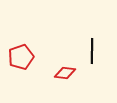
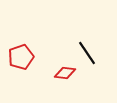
black line: moved 5 px left, 2 px down; rotated 35 degrees counterclockwise
